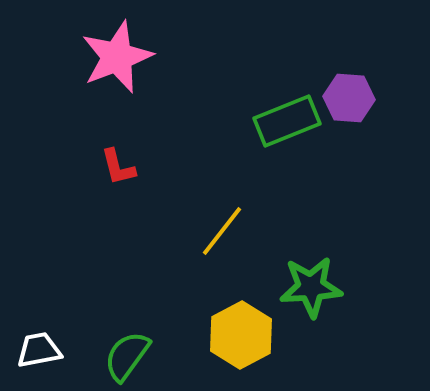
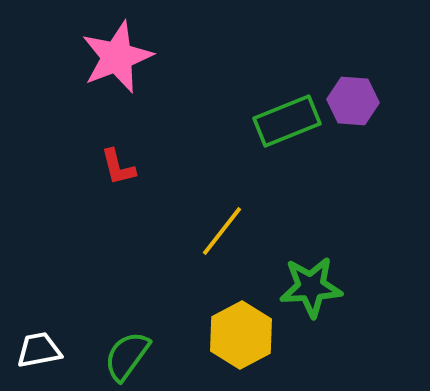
purple hexagon: moved 4 px right, 3 px down
